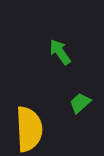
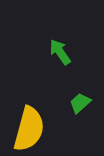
yellow semicircle: rotated 18 degrees clockwise
